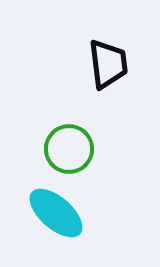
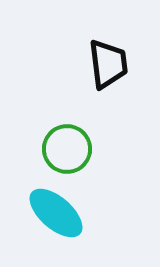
green circle: moved 2 px left
